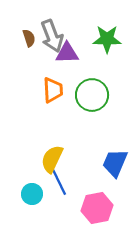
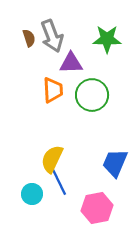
purple triangle: moved 4 px right, 10 px down
